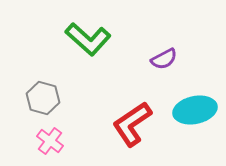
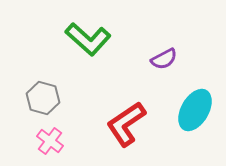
cyan ellipse: rotated 48 degrees counterclockwise
red L-shape: moved 6 px left
